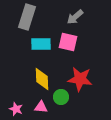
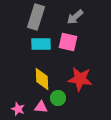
gray rectangle: moved 9 px right
green circle: moved 3 px left, 1 px down
pink star: moved 2 px right
